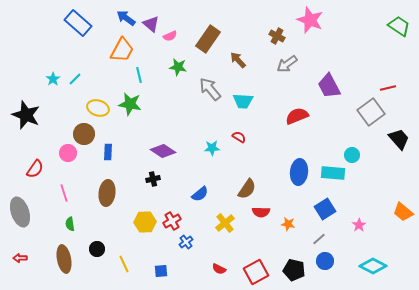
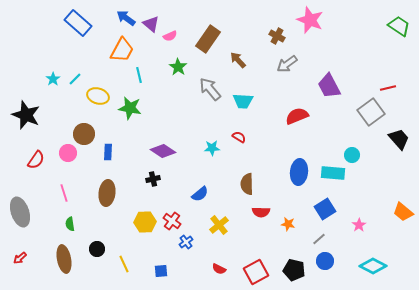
green star at (178, 67): rotated 24 degrees clockwise
green star at (130, 104): moved 4 px down
yellow ellipse at (98, 108): moved 12 px up
red semicircle at (35, 169): moved 1 px right, 9 px up
brown semicircle at (247, 189): moved 5 px up; rotated 145 degrees clockwise
red cross at (172, 221): rotated 24 degrees counterclockwise
yellow cross at (225, 223): moved 6 px left, 2 px down
red arrow at (20, 258): rotated 40 degrees counterclockwise
